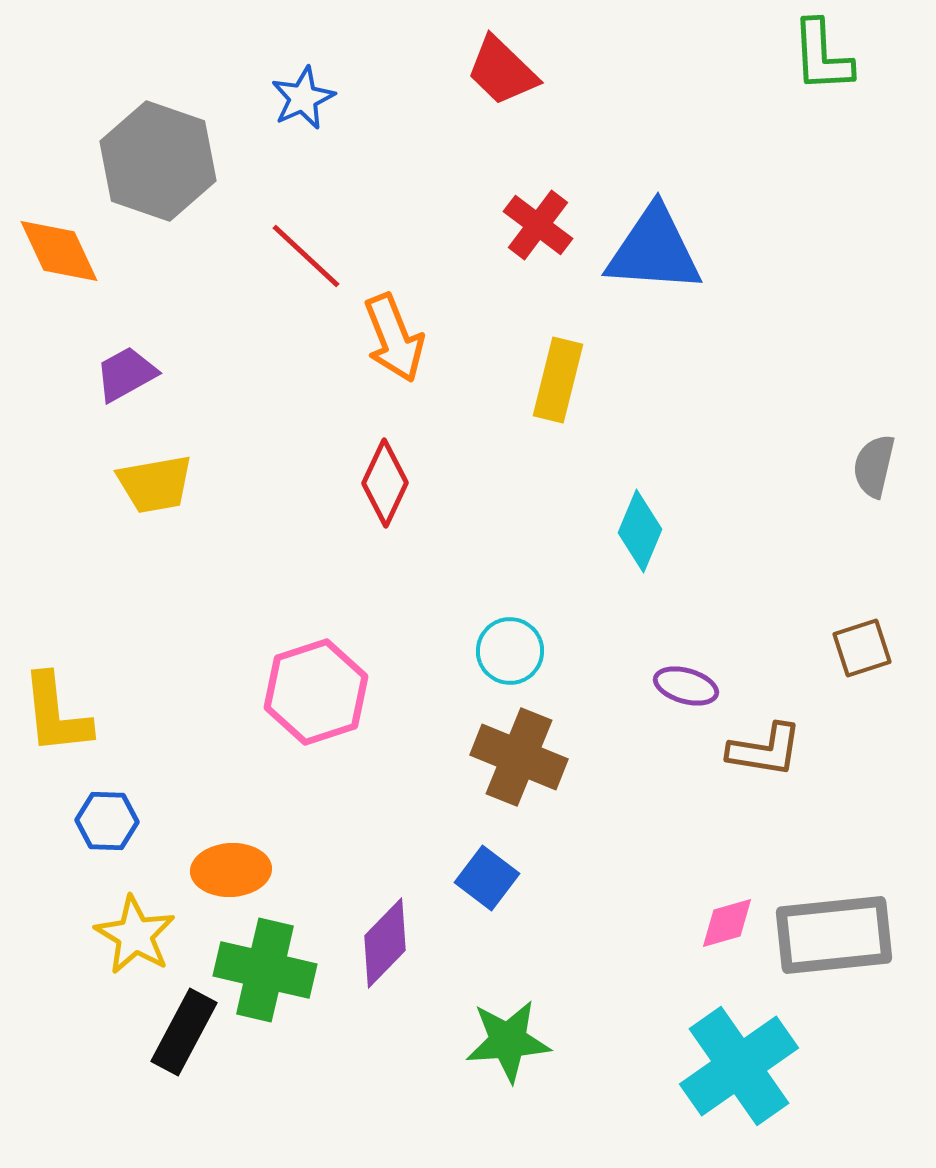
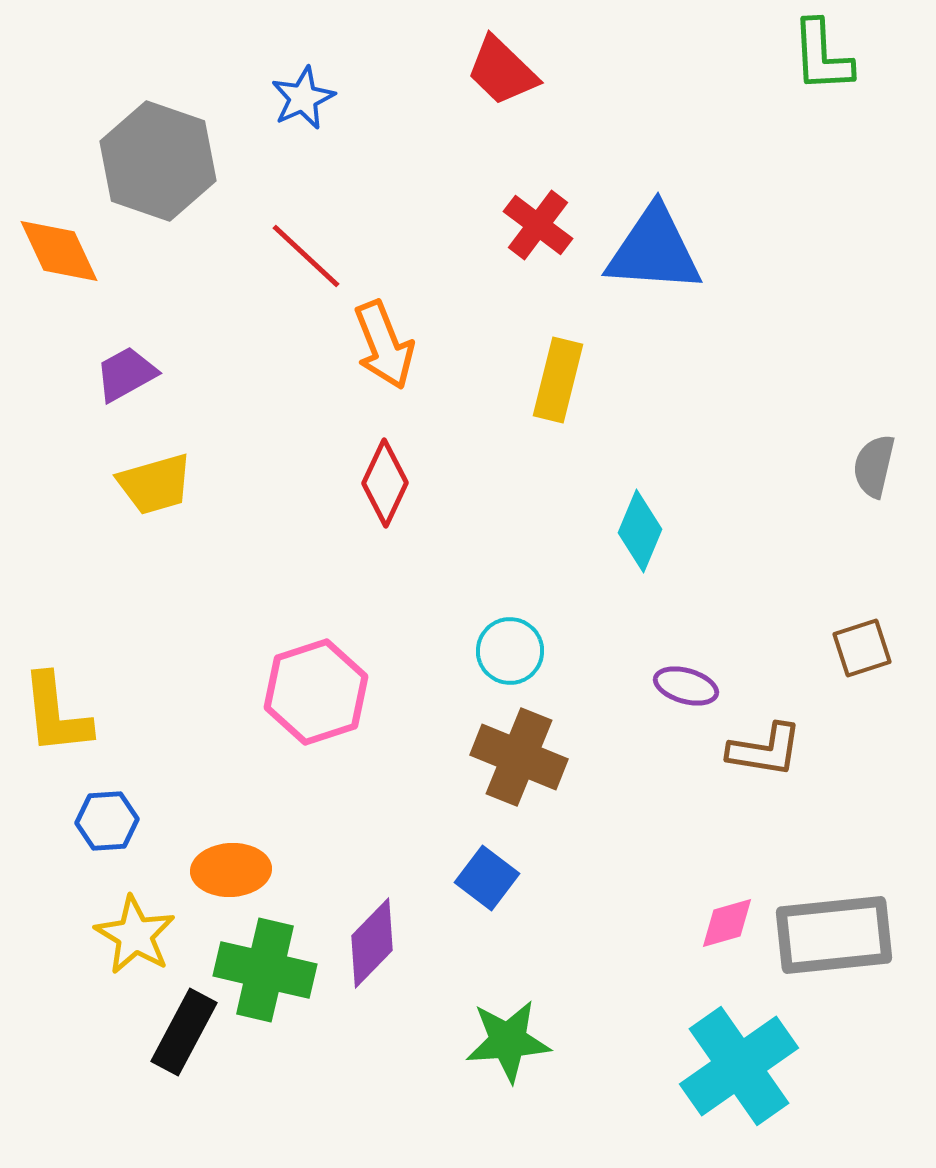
orange arrow: moved 10 px left, 7 px down
yellow trapezoid: rotated 6 degrees counterclockwise
blue hexagon: rotated 6 degrees counterclockwise
purple diamond: moved 13 px left
